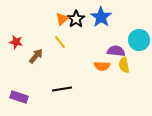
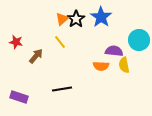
purple semicircle: moved 2 px left
orange semicircle: moved 1 px left
